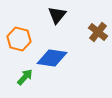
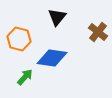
black triangle: moved 2 px down
